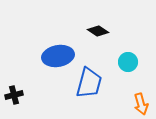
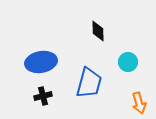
black diamond: rotated 55 degrees clockwise
blue ellipse: moved 17 px left, 6 px down
black cross: moved 29 px right, 1 px down
orange arrow: moved 2 px left, 1 px up
